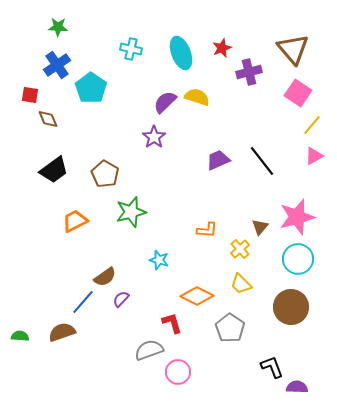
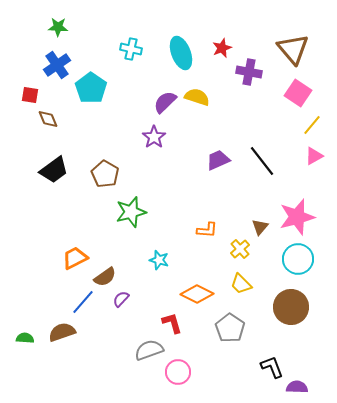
purple cross at (249, 72): rotated 25 degrees clockwise
orange trapezoid at (75, 221): moved 37 px down
orange diamond at (197, 296): moved 2 px up
green semicircle at (20, 336): moved 5 px right, 2 px down
